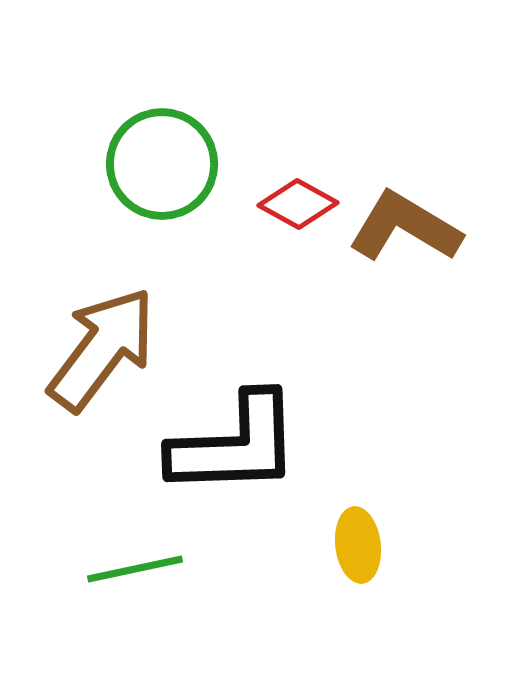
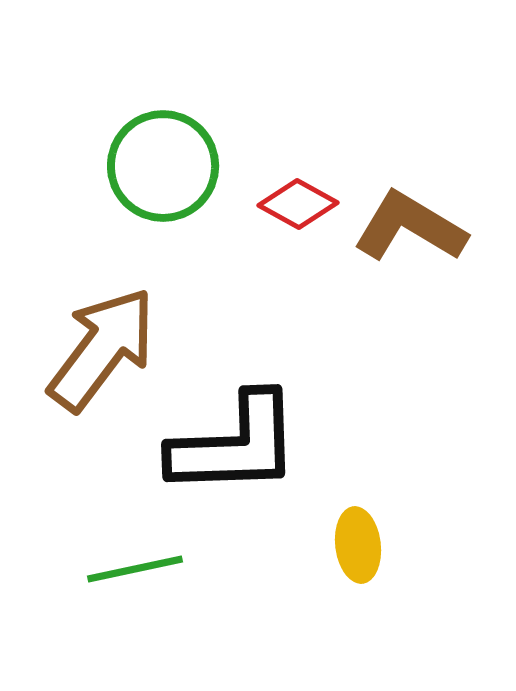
green circle: moved 1 px right, 2 px down
brown L-shape: moved 5 px right
